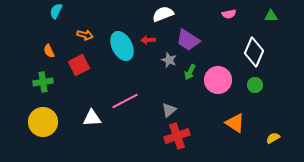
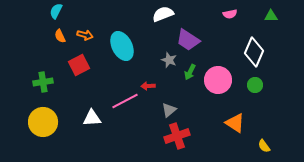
pink semicircle: moved 1 px right
red arrow: moved 46 px down
orange semicircle: moved 11 px right, 15 px up
yellow semicircle: moved 9 px left, 8 px down; rotated 96 degrees counterclockwise
